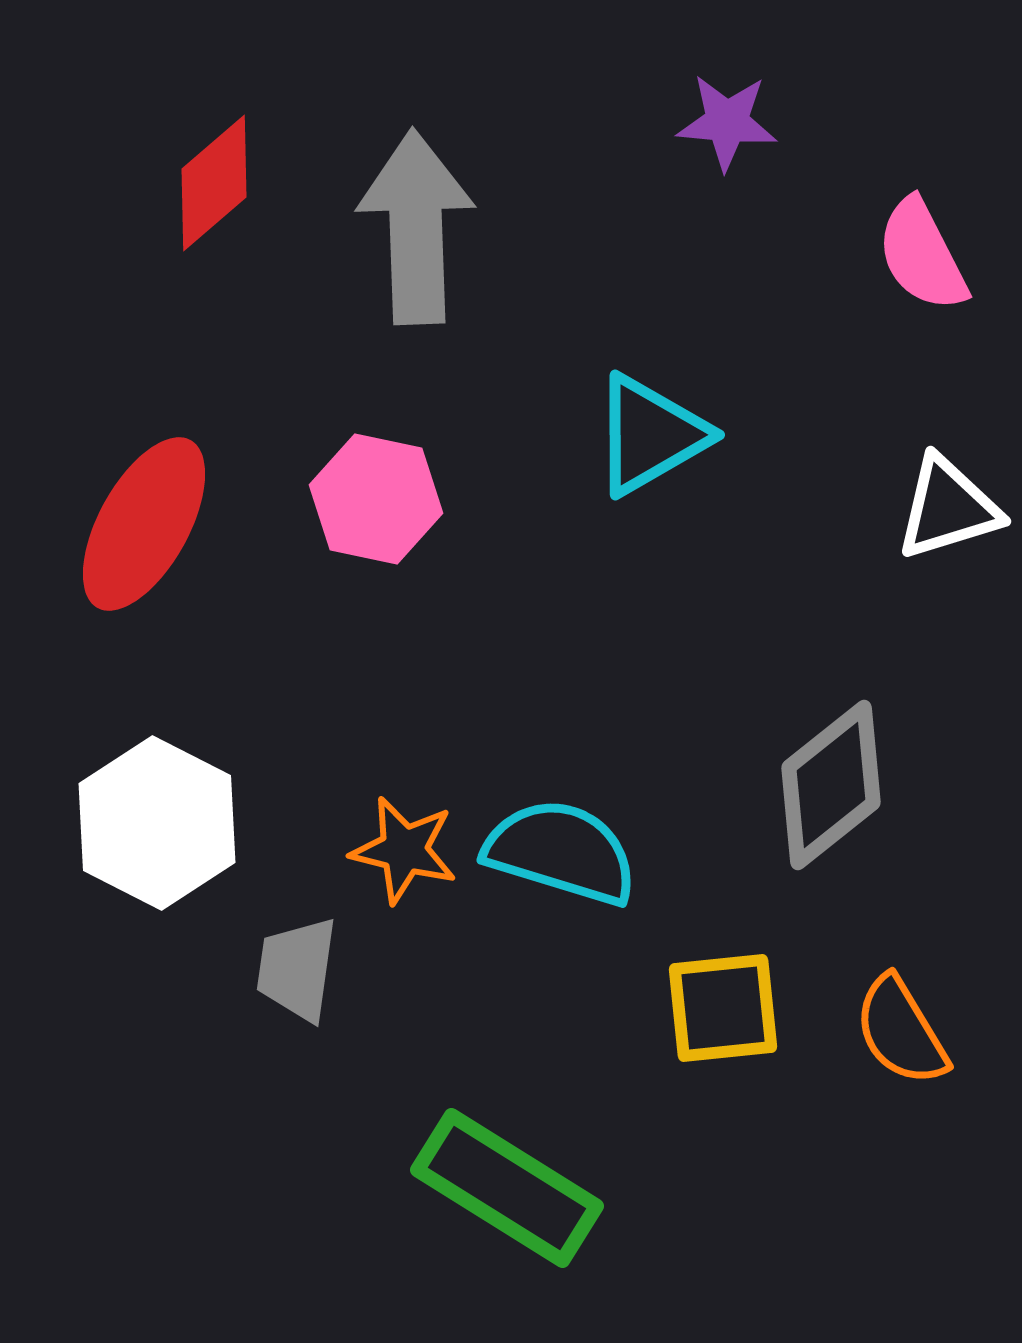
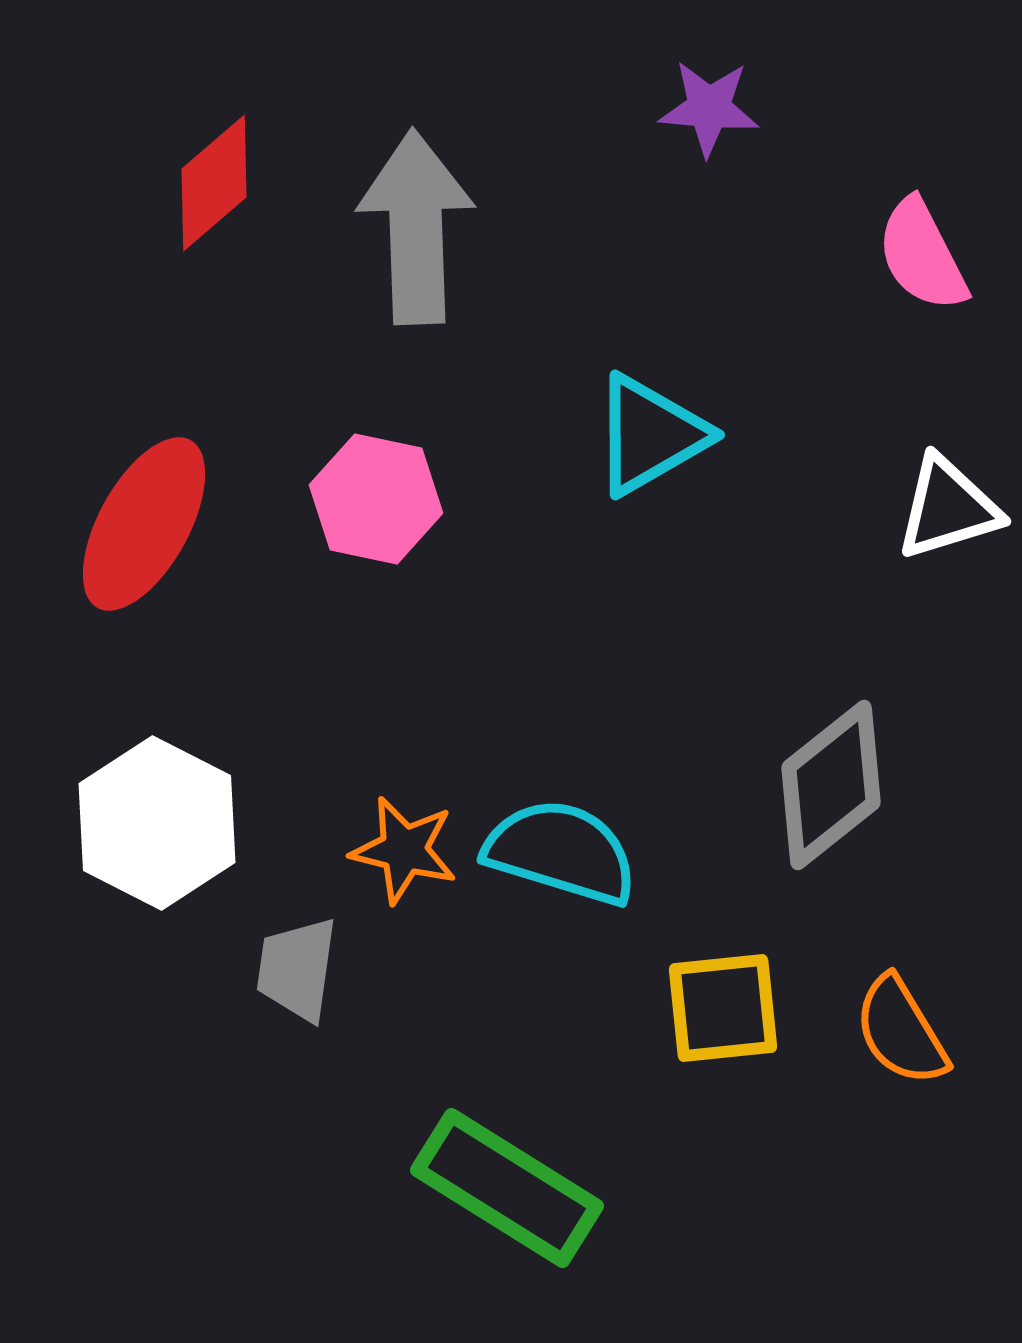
purple star: moved 18 px left, 14 px up
